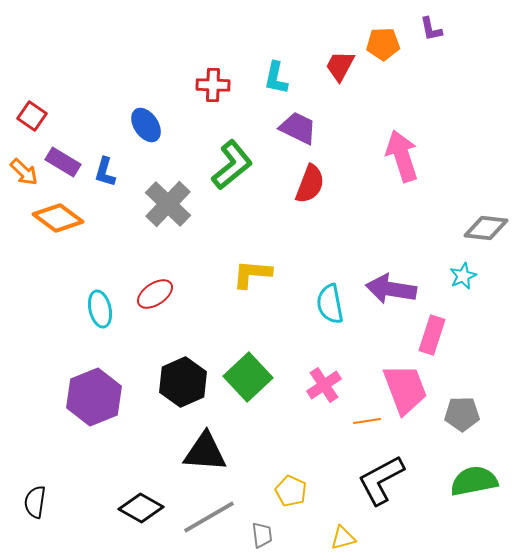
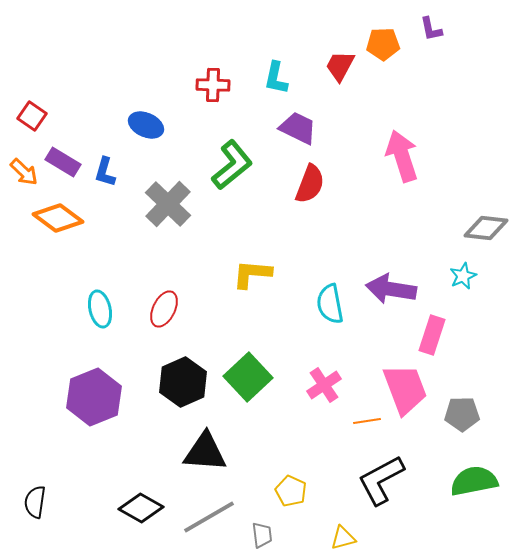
blue ellipse: rotated 32 degrees counterclockwise
red ellipse: moved 9 px right, 15 px down; rotated 30 degrees counterclockwise
